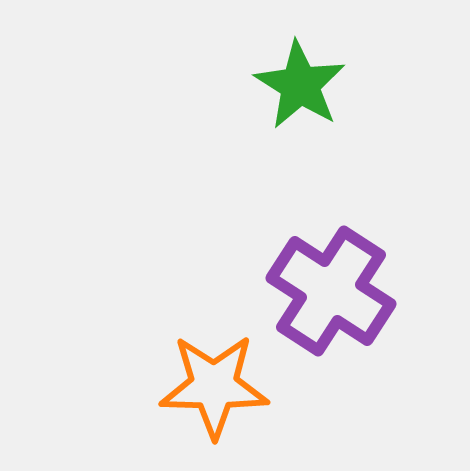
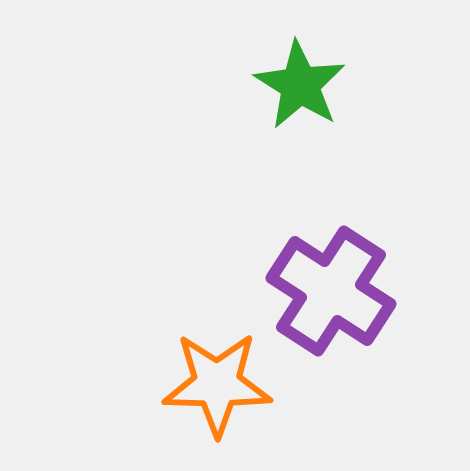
orange star: moved 3 px right, 2 px up
